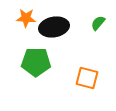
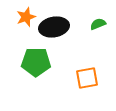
orange star: moved 1 px up; rotated 24 degrees counterclockwise
green semicircle: moved 1 px down; rotated 28 degrees clockwise
orange square: rotated 25 degrees counterclockwise
